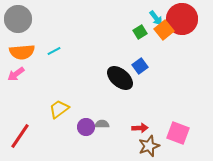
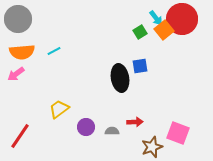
blue square: rotated 28 degrees clockwise
black ellipse: rotated 40 degrees clockwise
gray semicircle: moved 10 px right, 7 px down
red arrow: moved 5 px left, 6 px up
brown star: moved 3 px right, 1 px down
